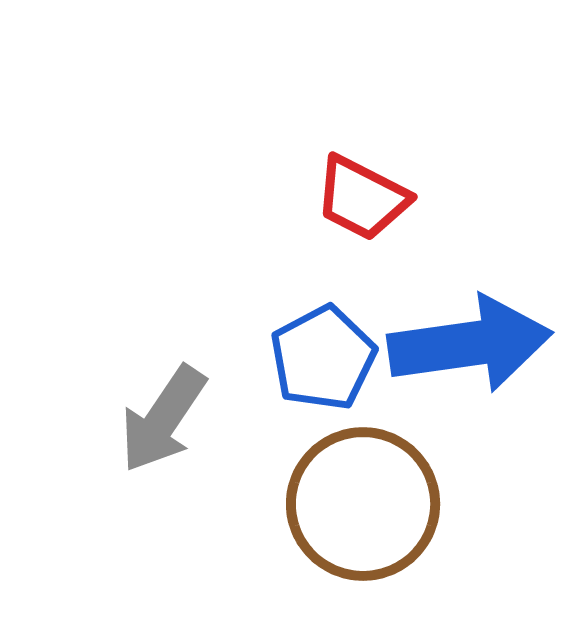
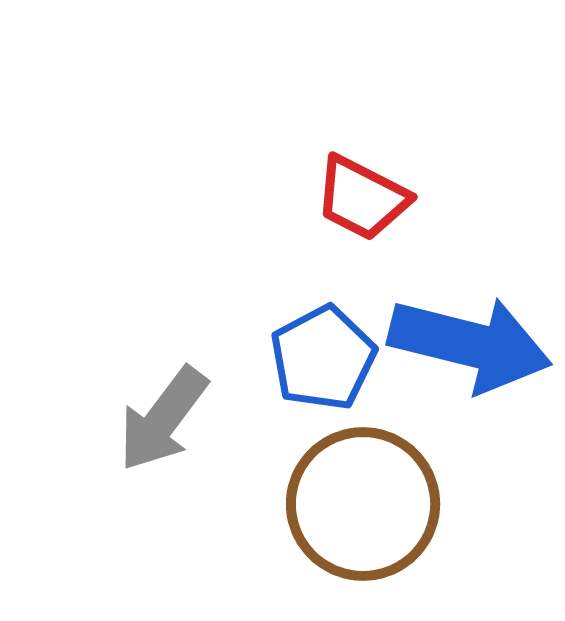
blue arrow: rotated 22 degrees clockwise
gray arrow: rotated 3 degrees clockwise
